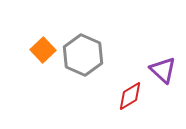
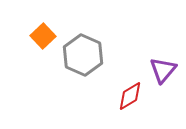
orange square: moved 14 px up
purple triangle: rotated 28 degrees clockwise
